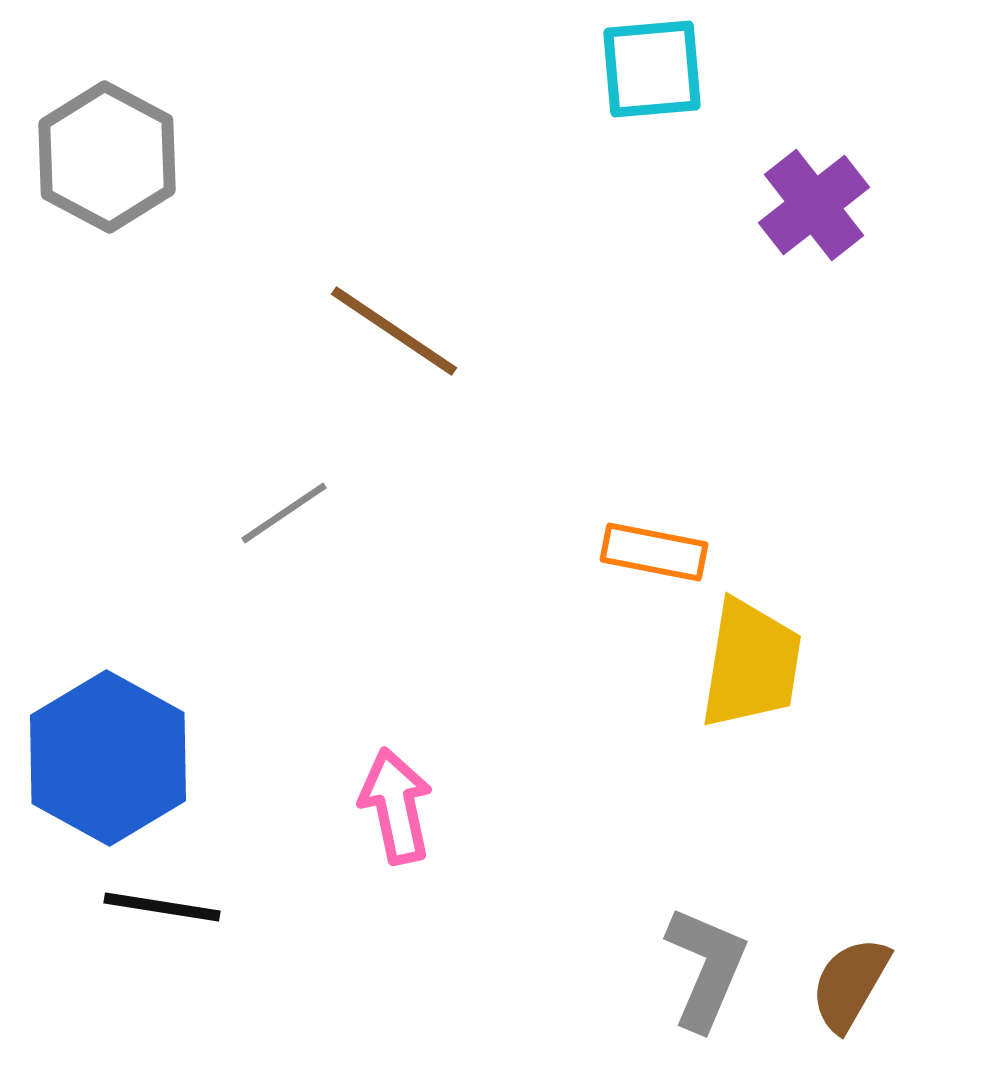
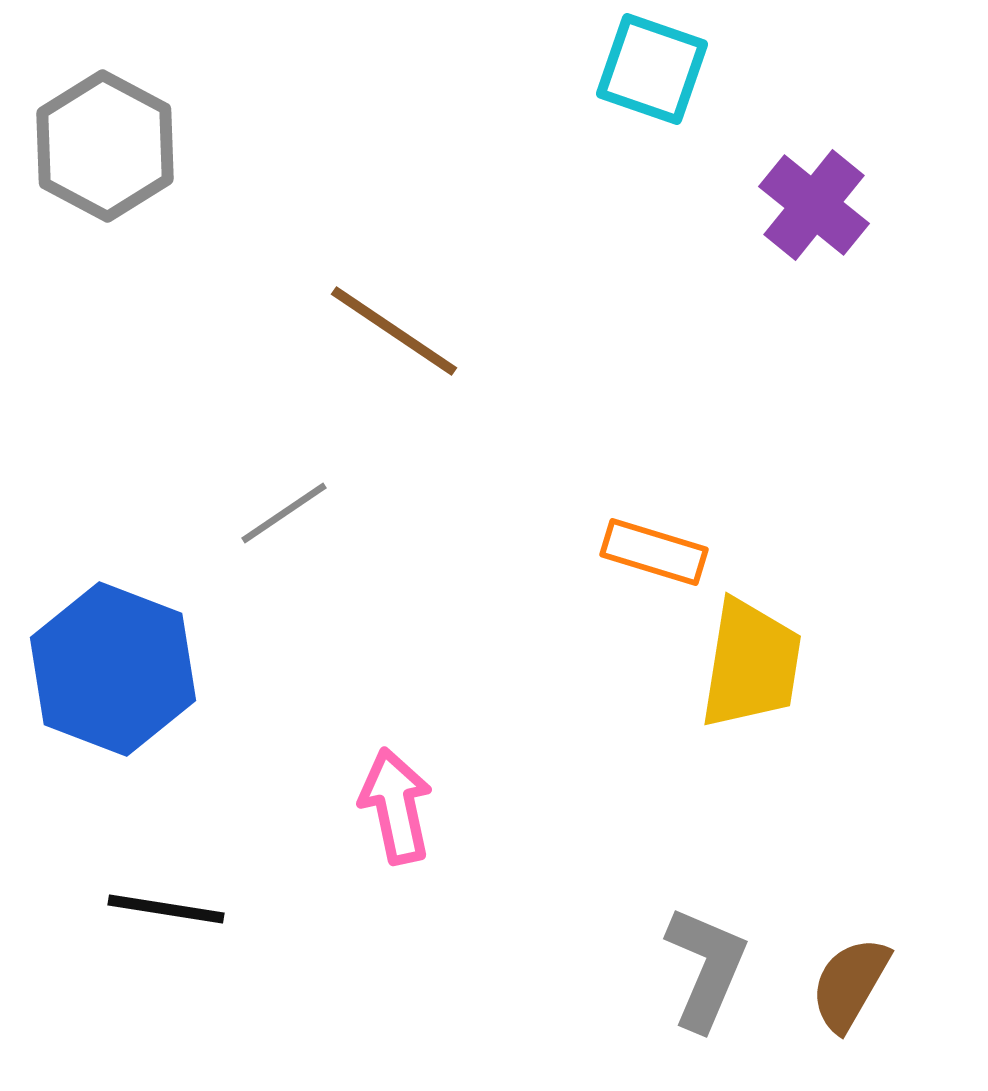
cyan square: rotated 24 degrees clockwise
gray hexagon: moved 2 px left, 11 px up
purple cross: rotated 13 degrees counterclockwise
orange rectangle: rotated 6 degrees clockwise
blue hexagon: moved 5 px right, 89 px up; rotated 8 degrees counterclockwise
black line: moved 4 px right, 2 px down
